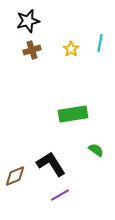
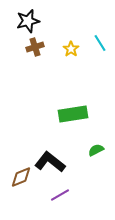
cyan line: rotated 42 degrees counterclockwise
brown cross: moved 3 px right, 3 px up
green semicircle: rotated 63 degrees counterclockwise
black L-shape: moved 1 px left, 2 px up; rotated 20 degrees counterclockwise
brown diamond: moved 6 px right, 1 px down
